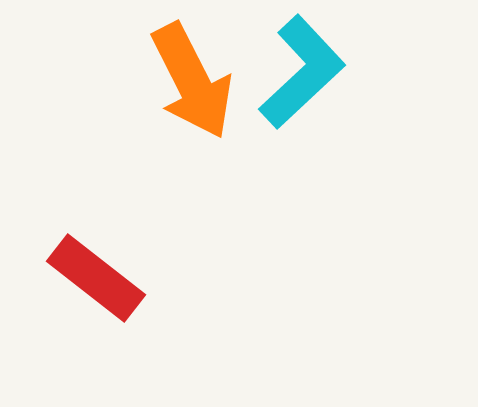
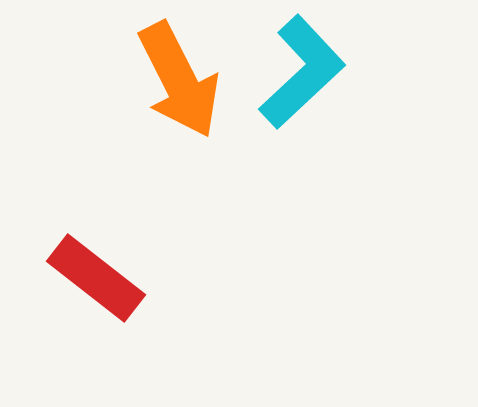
orange arrow: moved 13 px left, 1 px up
